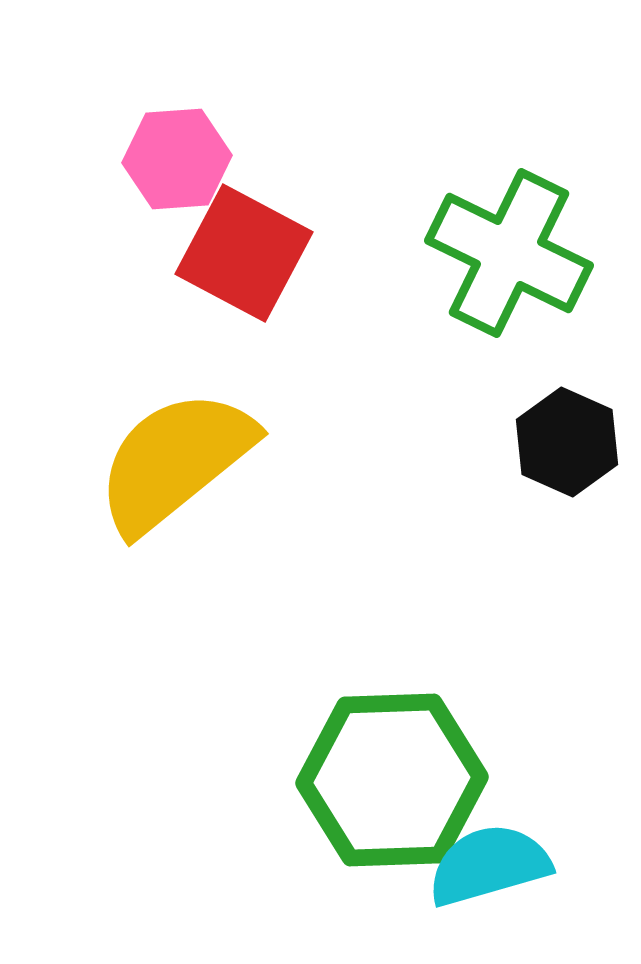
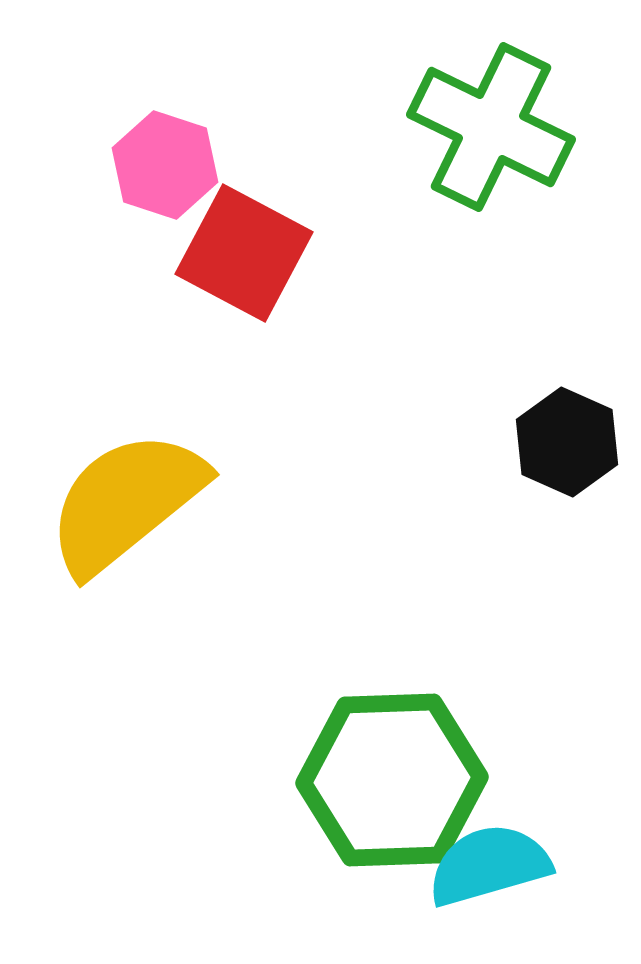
pink hexagon: moved 12 px left, 6 px down; rotated 22 degrees clockwise
green cross: moved 18 px left, 126 px up
yellow semicircle: moved 49 px left, 41 px down
